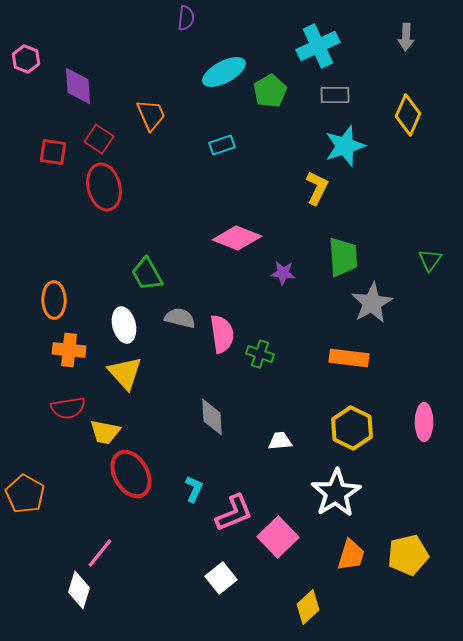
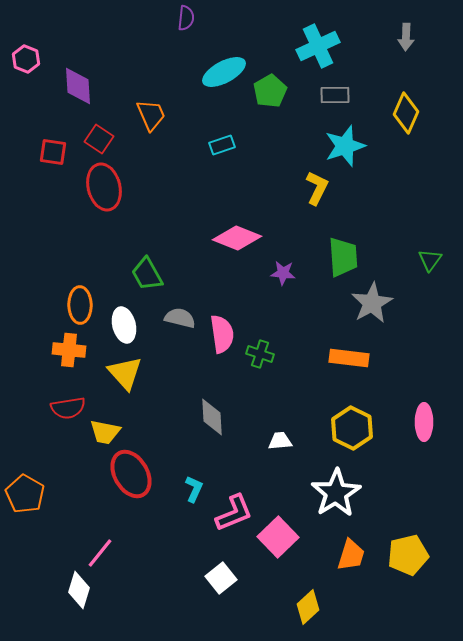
yellow diamond at (408, 115): moved 2 px left, 2 px up
orange ellipse at (54, 300): moved 26 px right, 5 px down
